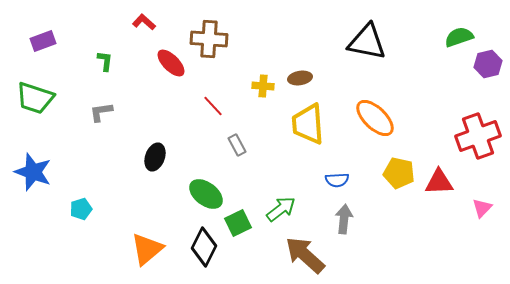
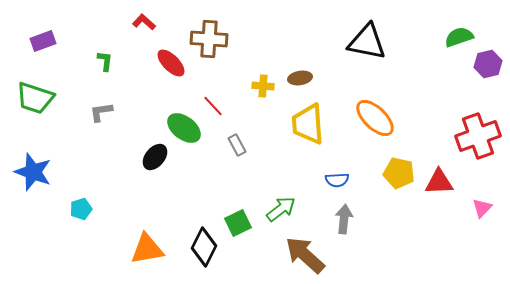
black ellipse: rotated 20 degrees clockwise
green ellipse: moved 22 px left, 66 px up
orange triangle: rotated 30 degrees clockwise
